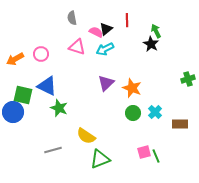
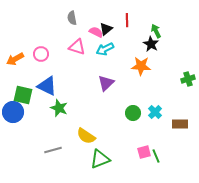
orange star: moved 9 px right, 22 px up; rotated 18 degrees counterclockwise
